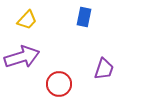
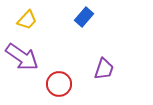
blue rectangle: rotated 30 degrees clockwise
purple arrow: rotated 52 degrees clockwise
